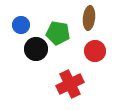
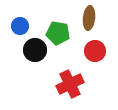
blue circle: moved 1 px left, 1 px down
black circle: moved 1 px left, 1 px down
